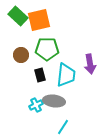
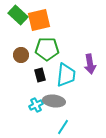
green rectangle: moved 1 px up
